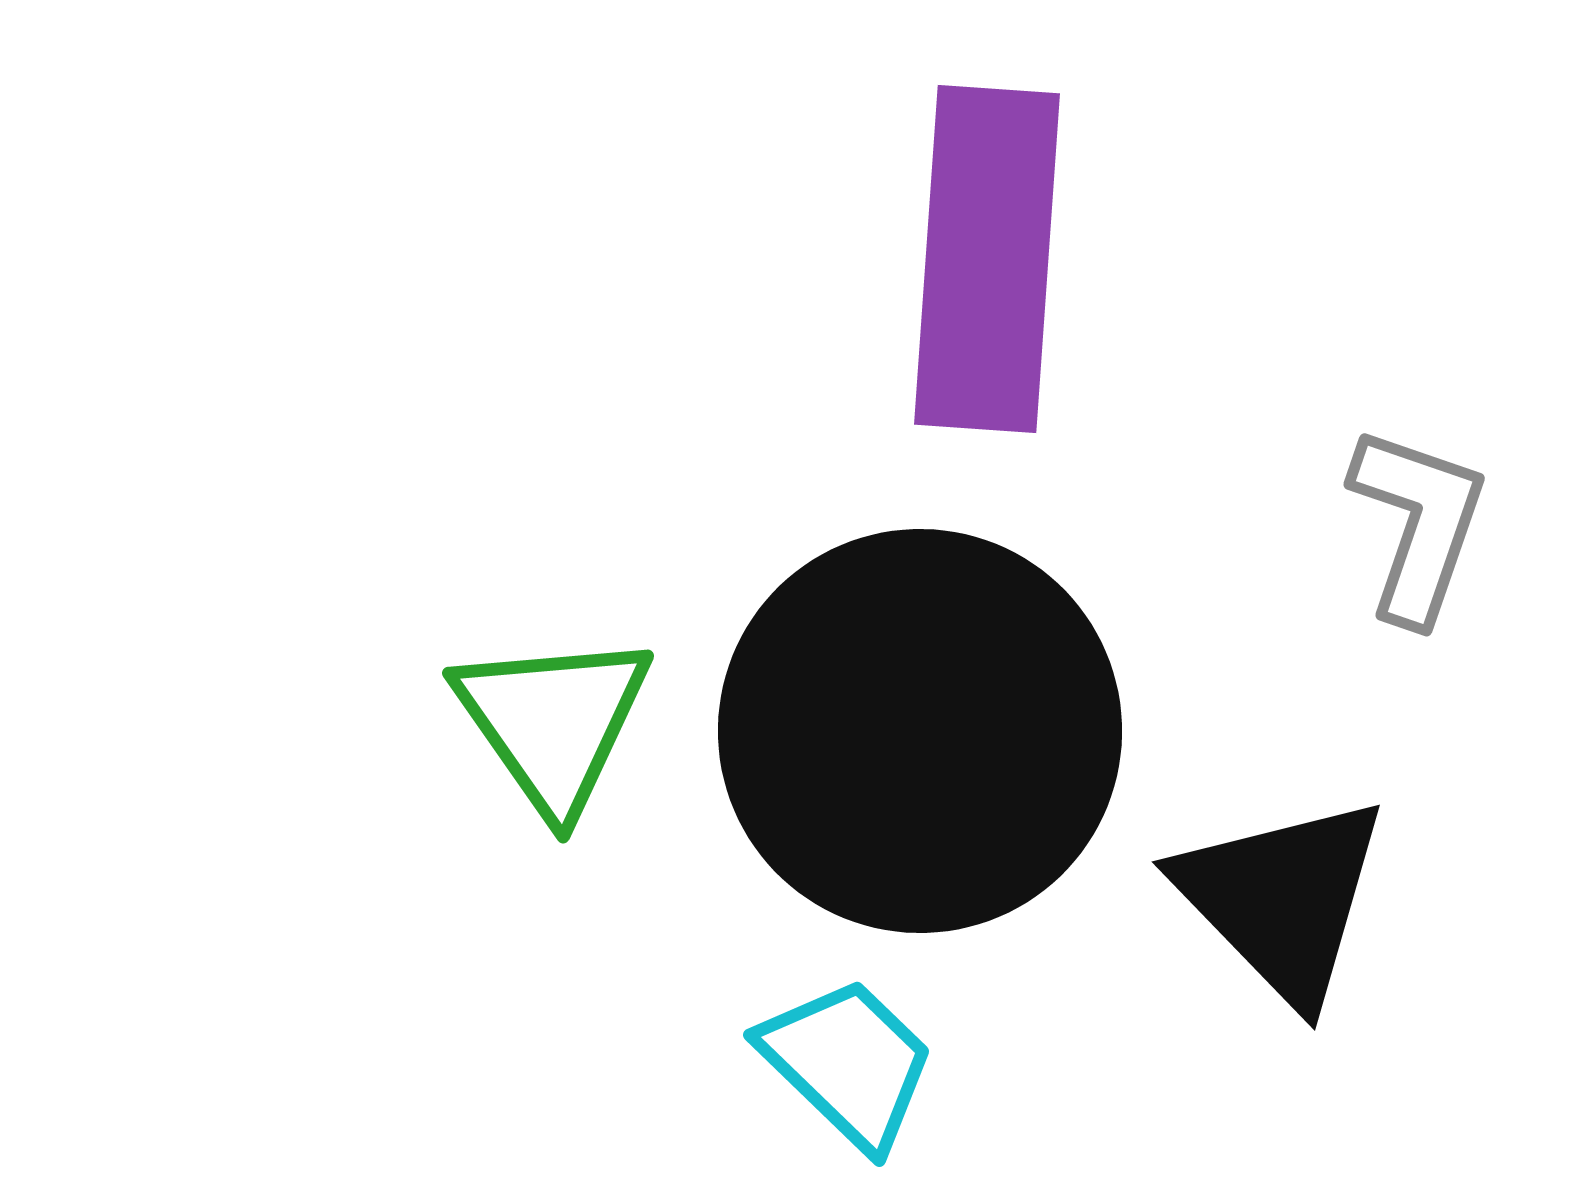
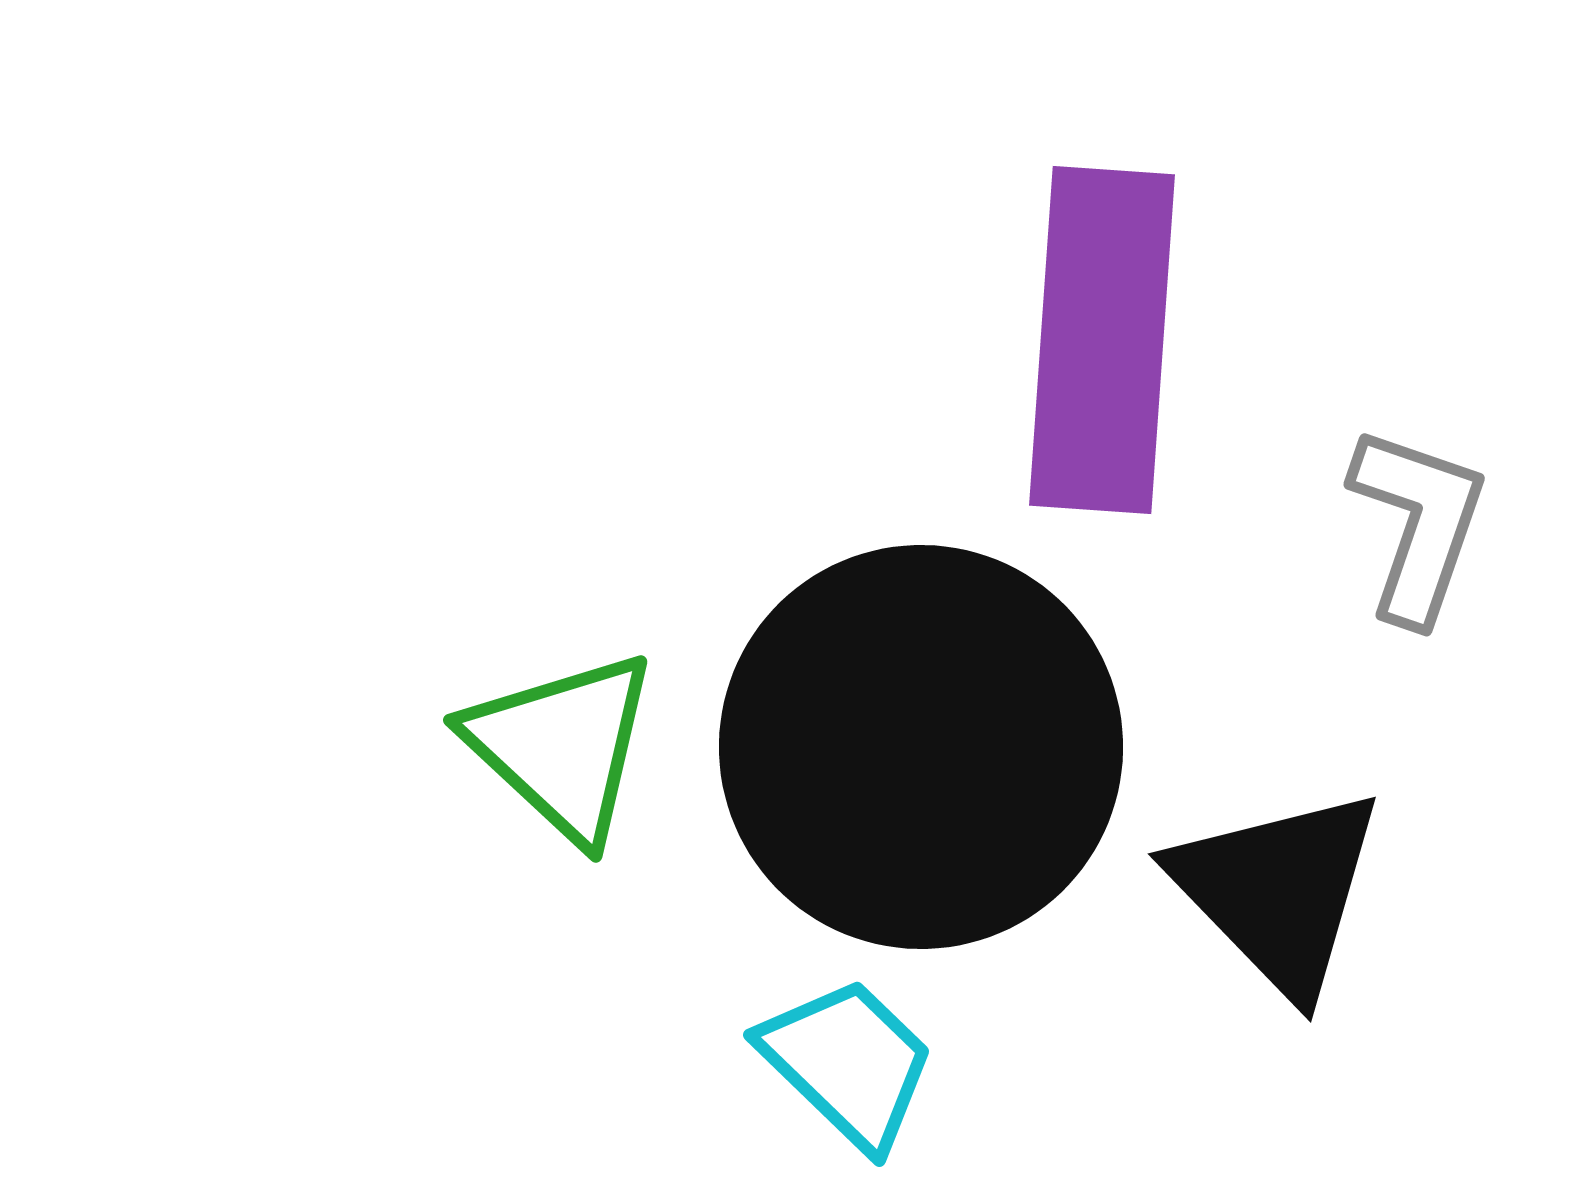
purple rectangle: moved 115 px right, 81 px down
green triangle: moved 9 px right, 24 px down; rotated 12 degrees counterclockwise
black circle: moved 1 px right, 16 px down
black triangle: moved 4 px left, 8 px up
